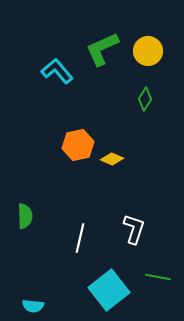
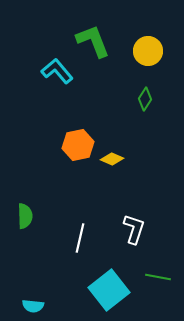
green L-shape: moved 9 px left, 8 px up; rotated 93 degrees clockwise
